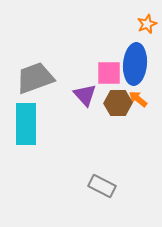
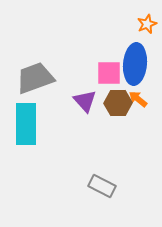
purple triangle: moved 6 px down
